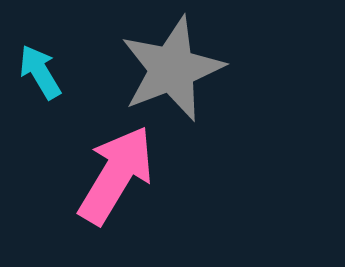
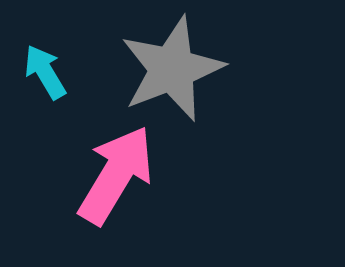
cyan arrow: moved 5 px right
